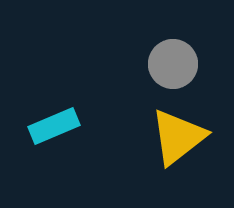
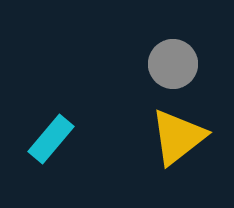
cyan rectangle: moved 3 px left, 13 px down; rotated 27 degrees counterclockwise
